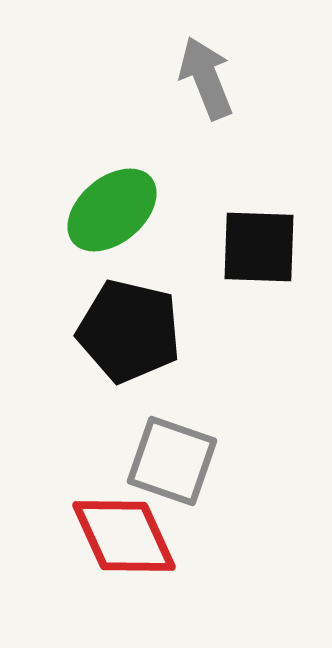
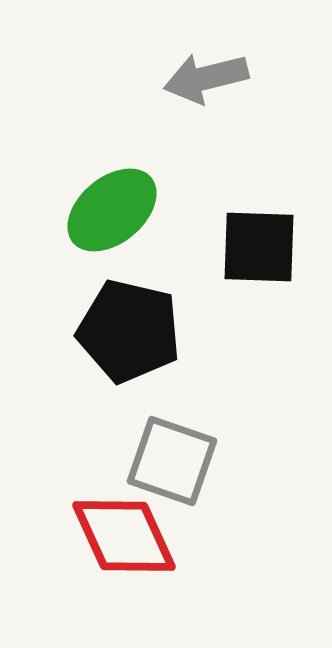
gray arrow: rotated 82 degrees counterclockwise
